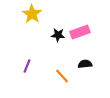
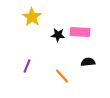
yellow star: moved 3 px down
pink rectangle: rotated 24 degrees clockwise
black semicircle: moved 3 px right, 2 px up
